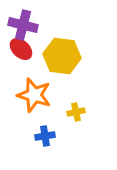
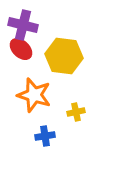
yellow hexagon: moved 2 px right
